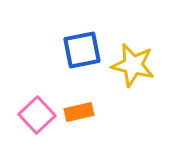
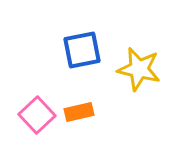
yellow star: moved 6 px right, 4 px down
